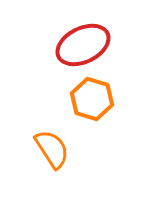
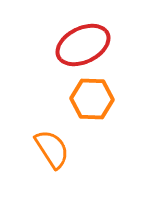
orange hexagon: rotated 15 degrees counterclockwise
